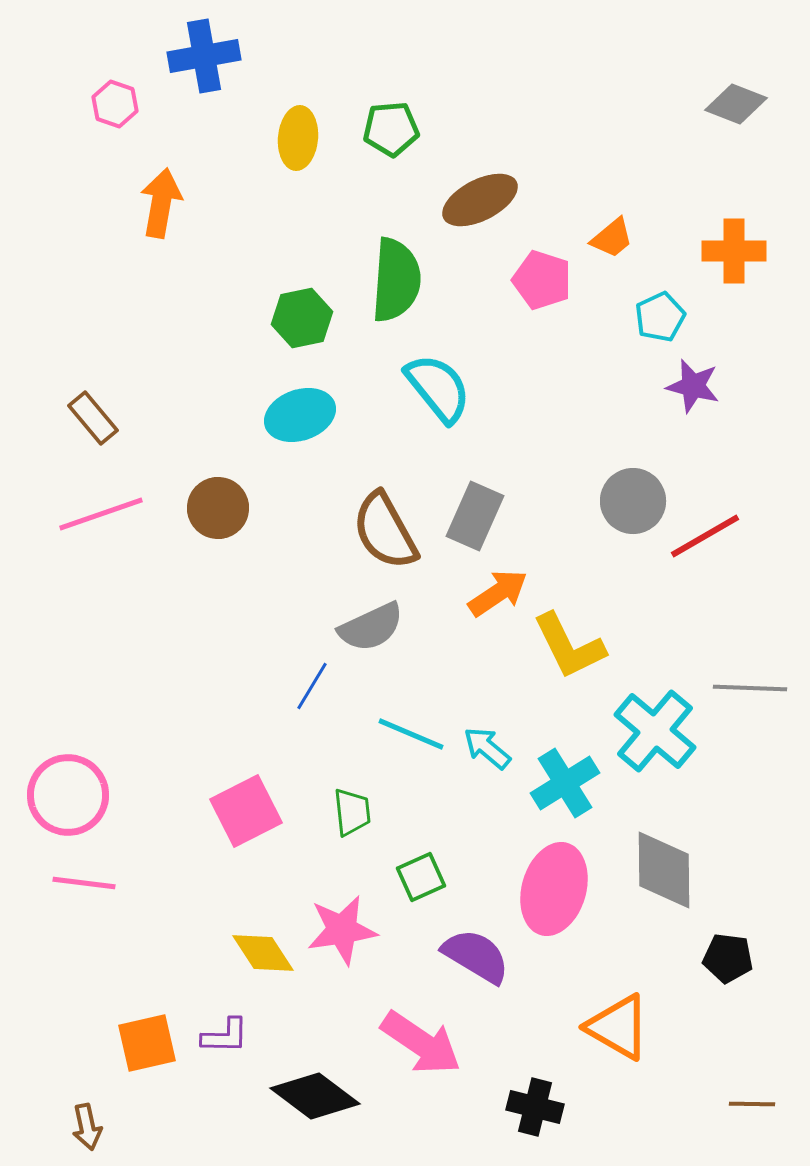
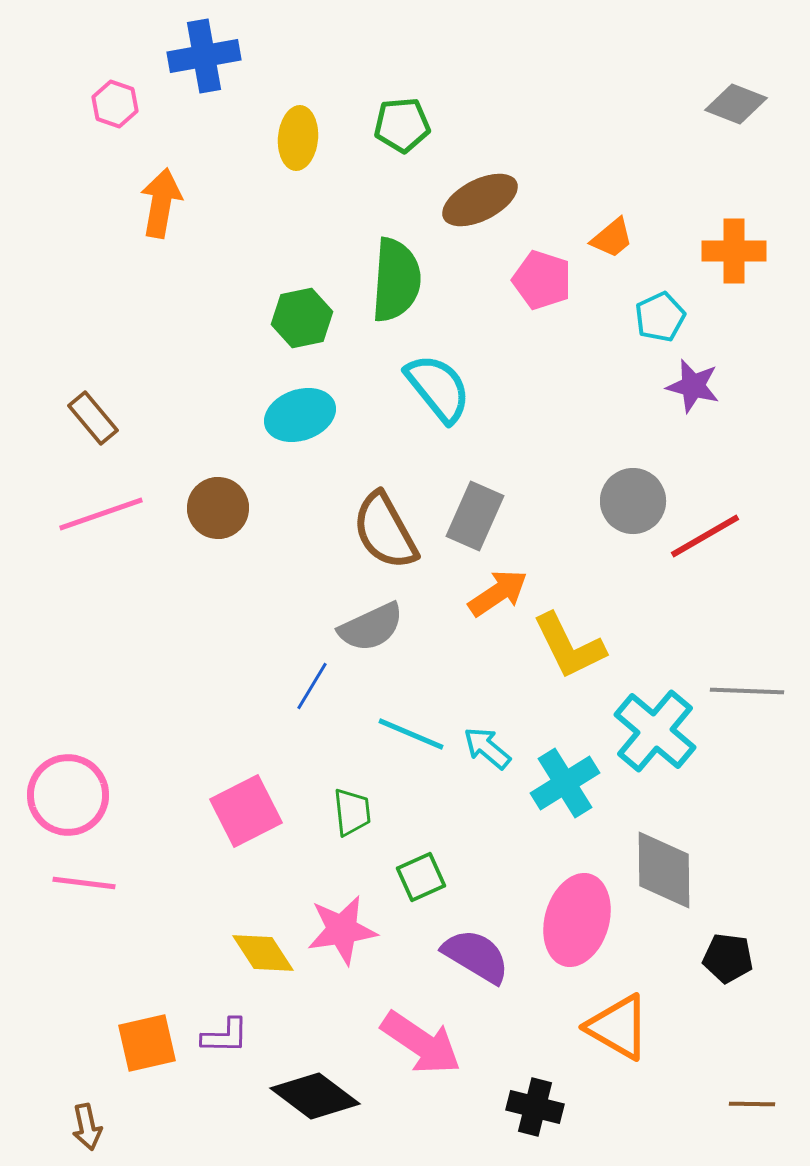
green pentagon at (391, 129): moved 11 px right, 4 px up
gray line at (750, 688): moved 3 px left, 3 px down
pink ellipse at (554, 889): moved 23 px right, 31 px down
